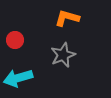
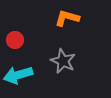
gray star: moved 6 px down; rotated 25 degrees counterclockwise
cyan arrow: moved 3 px up
